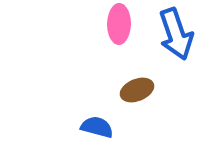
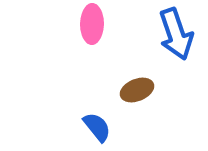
pink ellipse: moved 27 px left
blue semicircle: rotated 36 degrees clockwise
